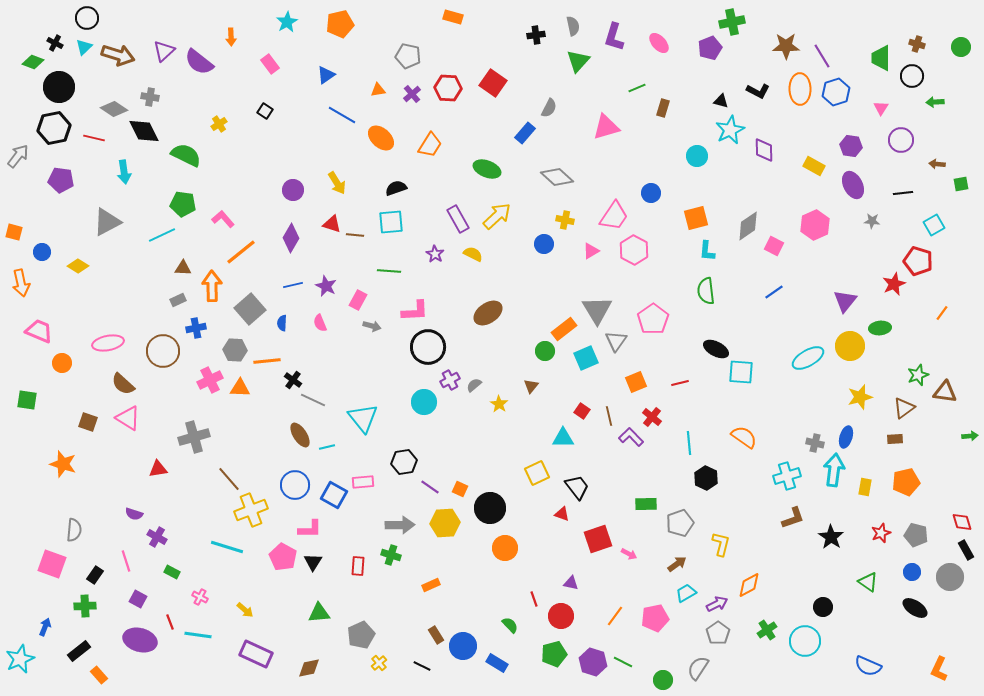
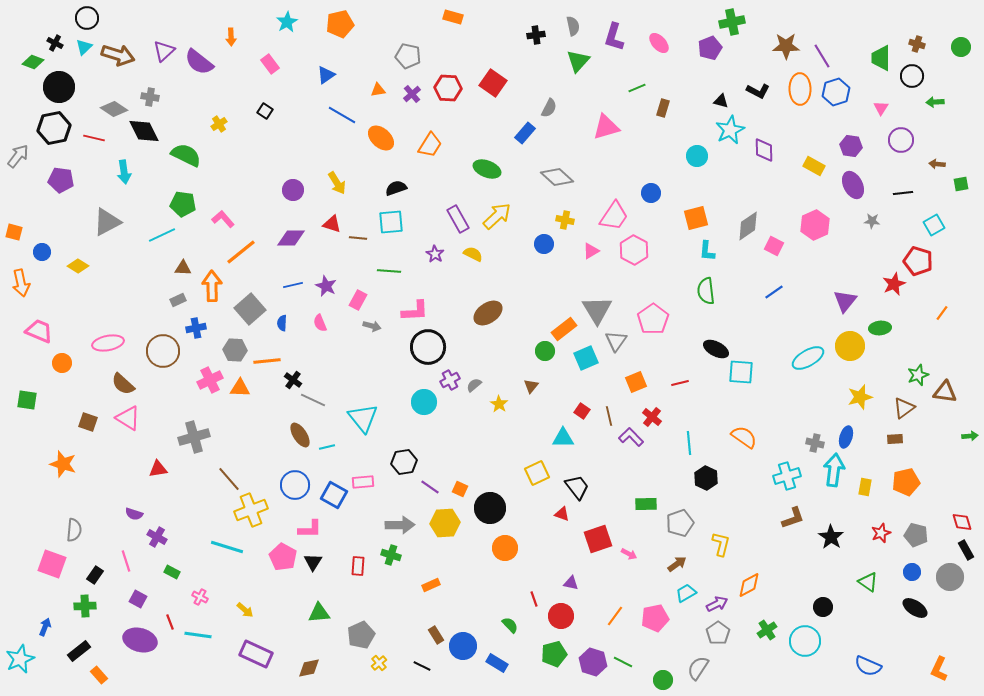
brown line at (355, 235): moved 3 px right, 3 px down
purple diamond at (291, 238): rotated 60 degrees clockwise
